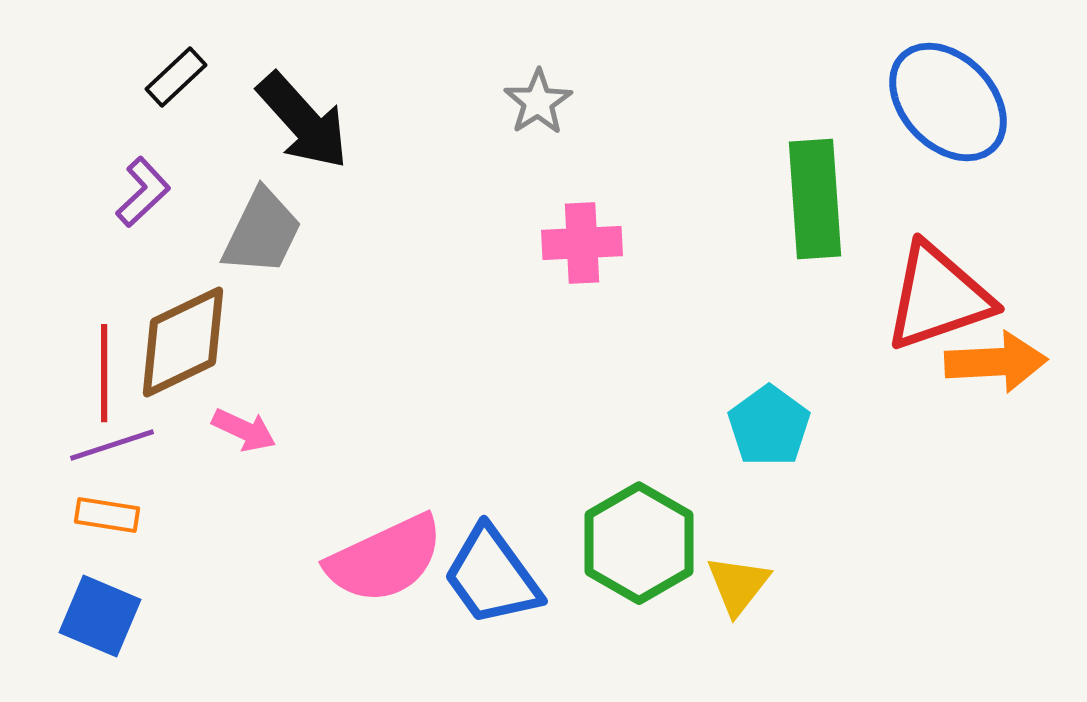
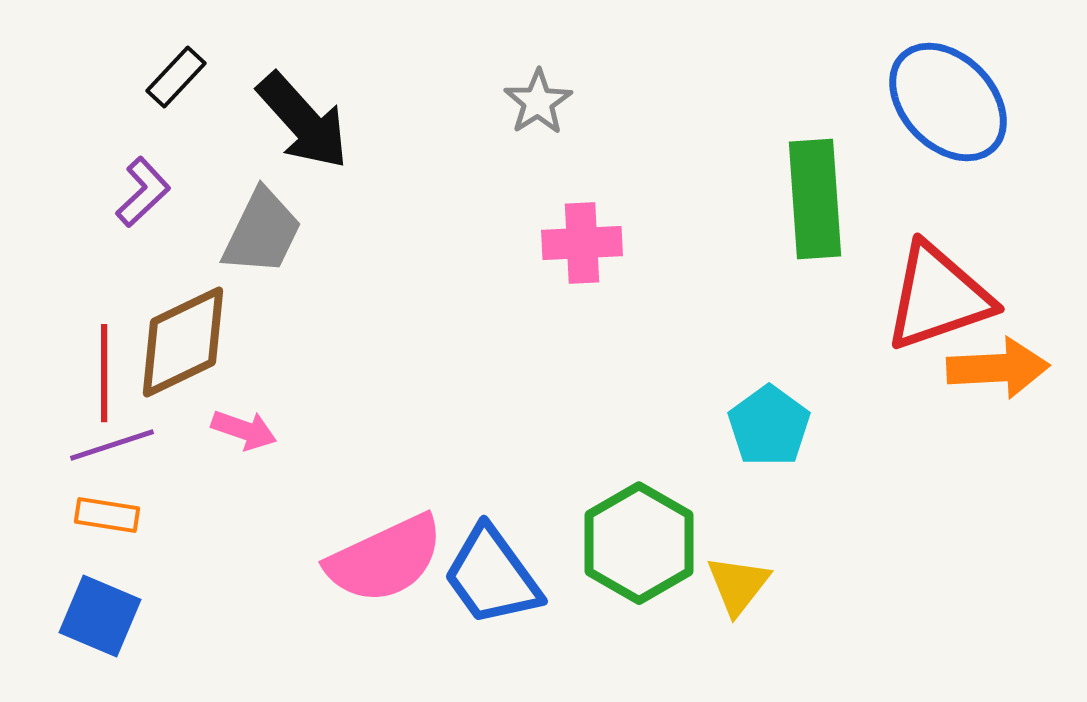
black rectangle: rotated 4 degrees counterclockwise
orange arrow: moved 2 px right, 6 px down
pink arrow: rotated 6 degrees counterclockwise
